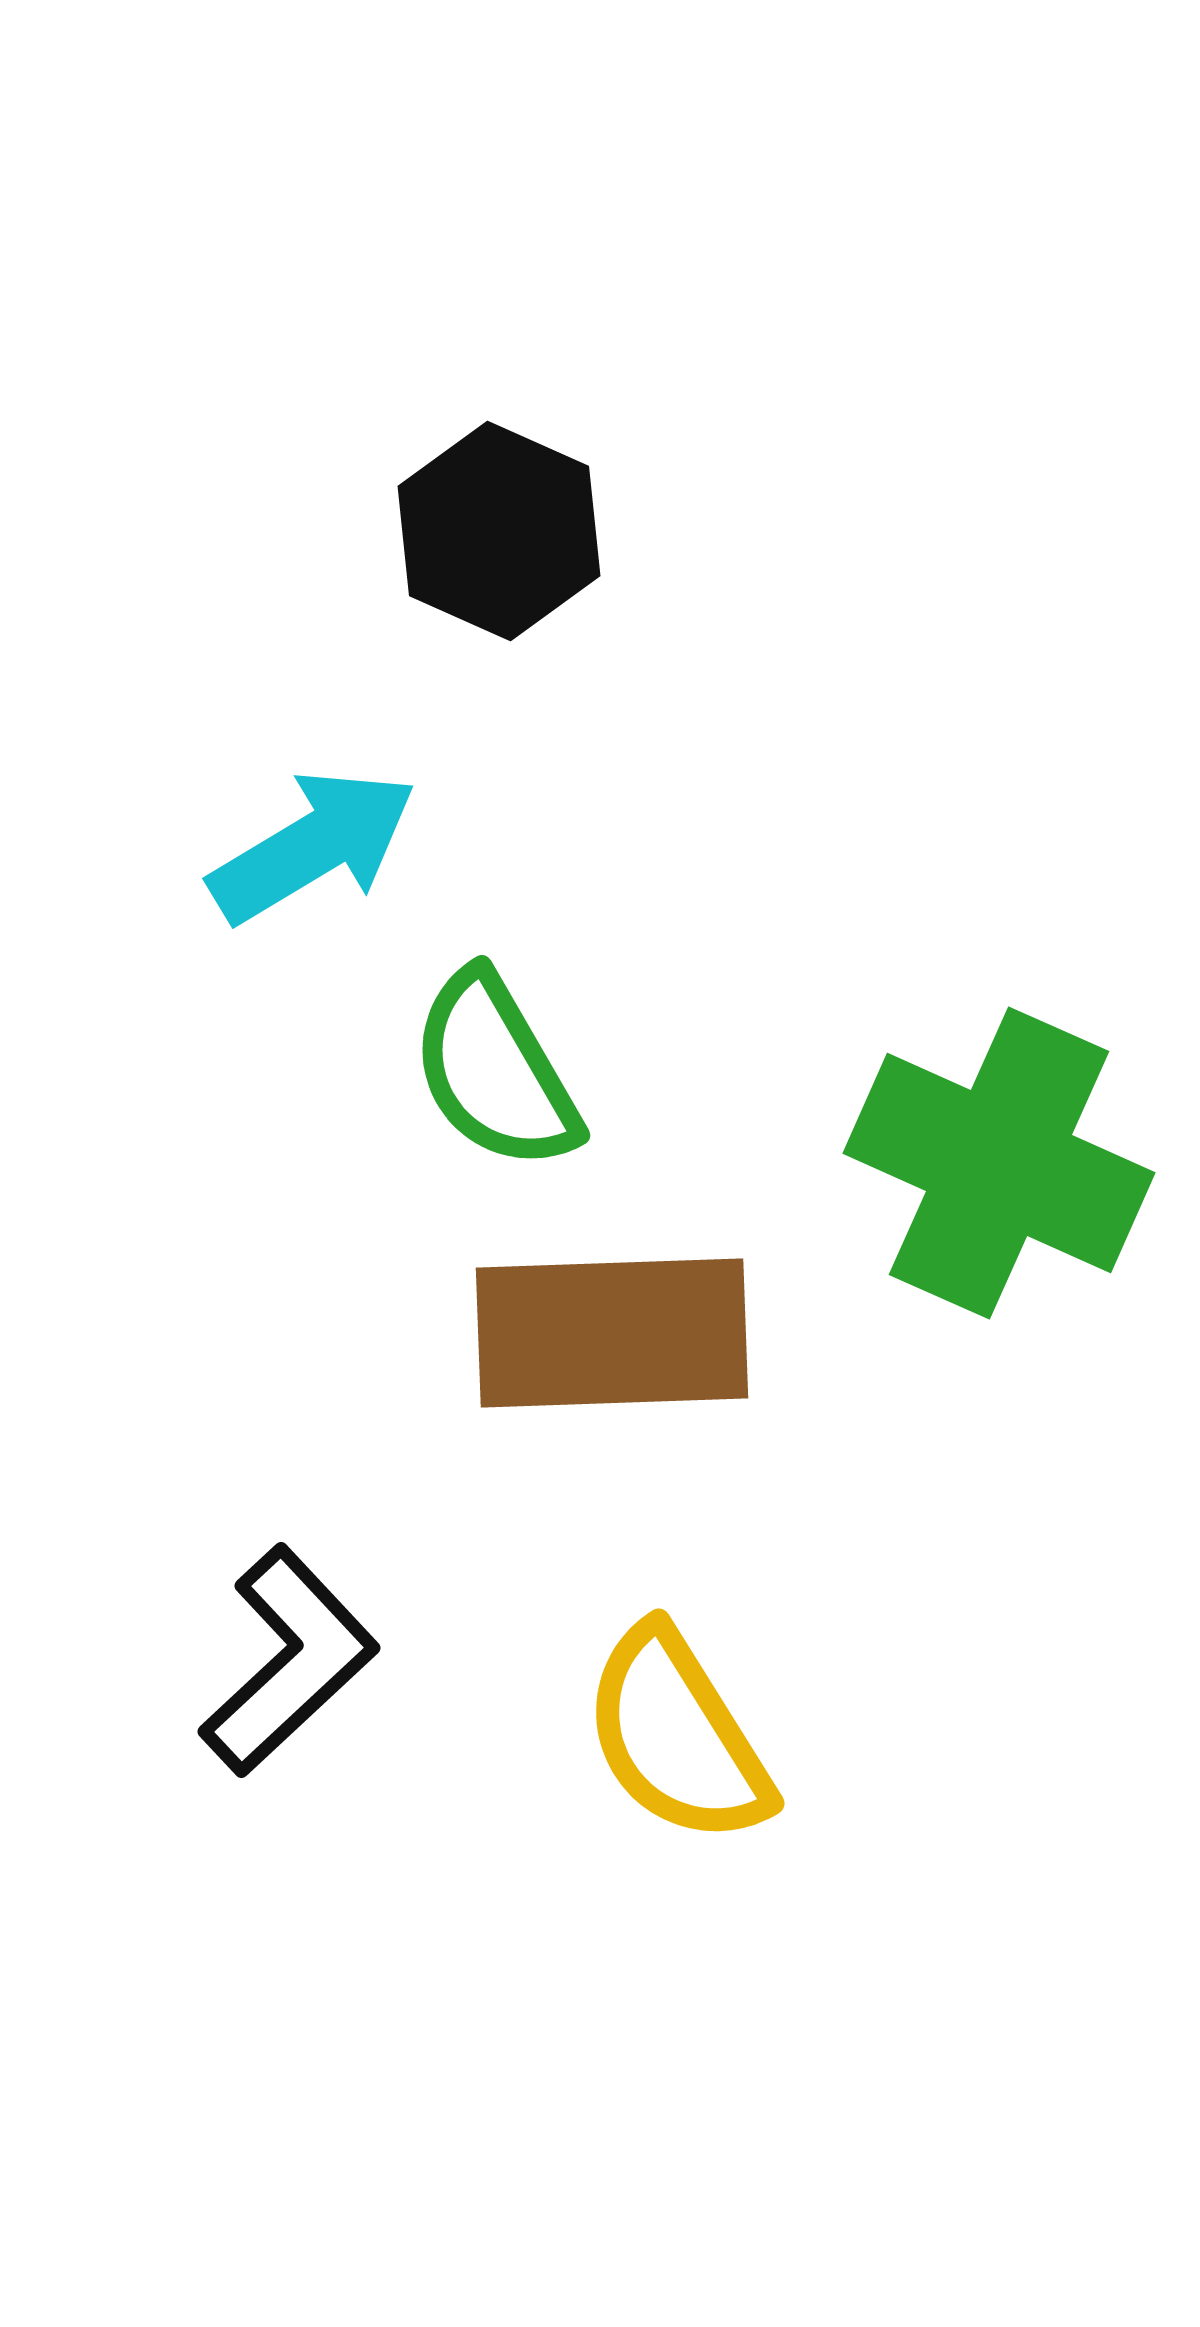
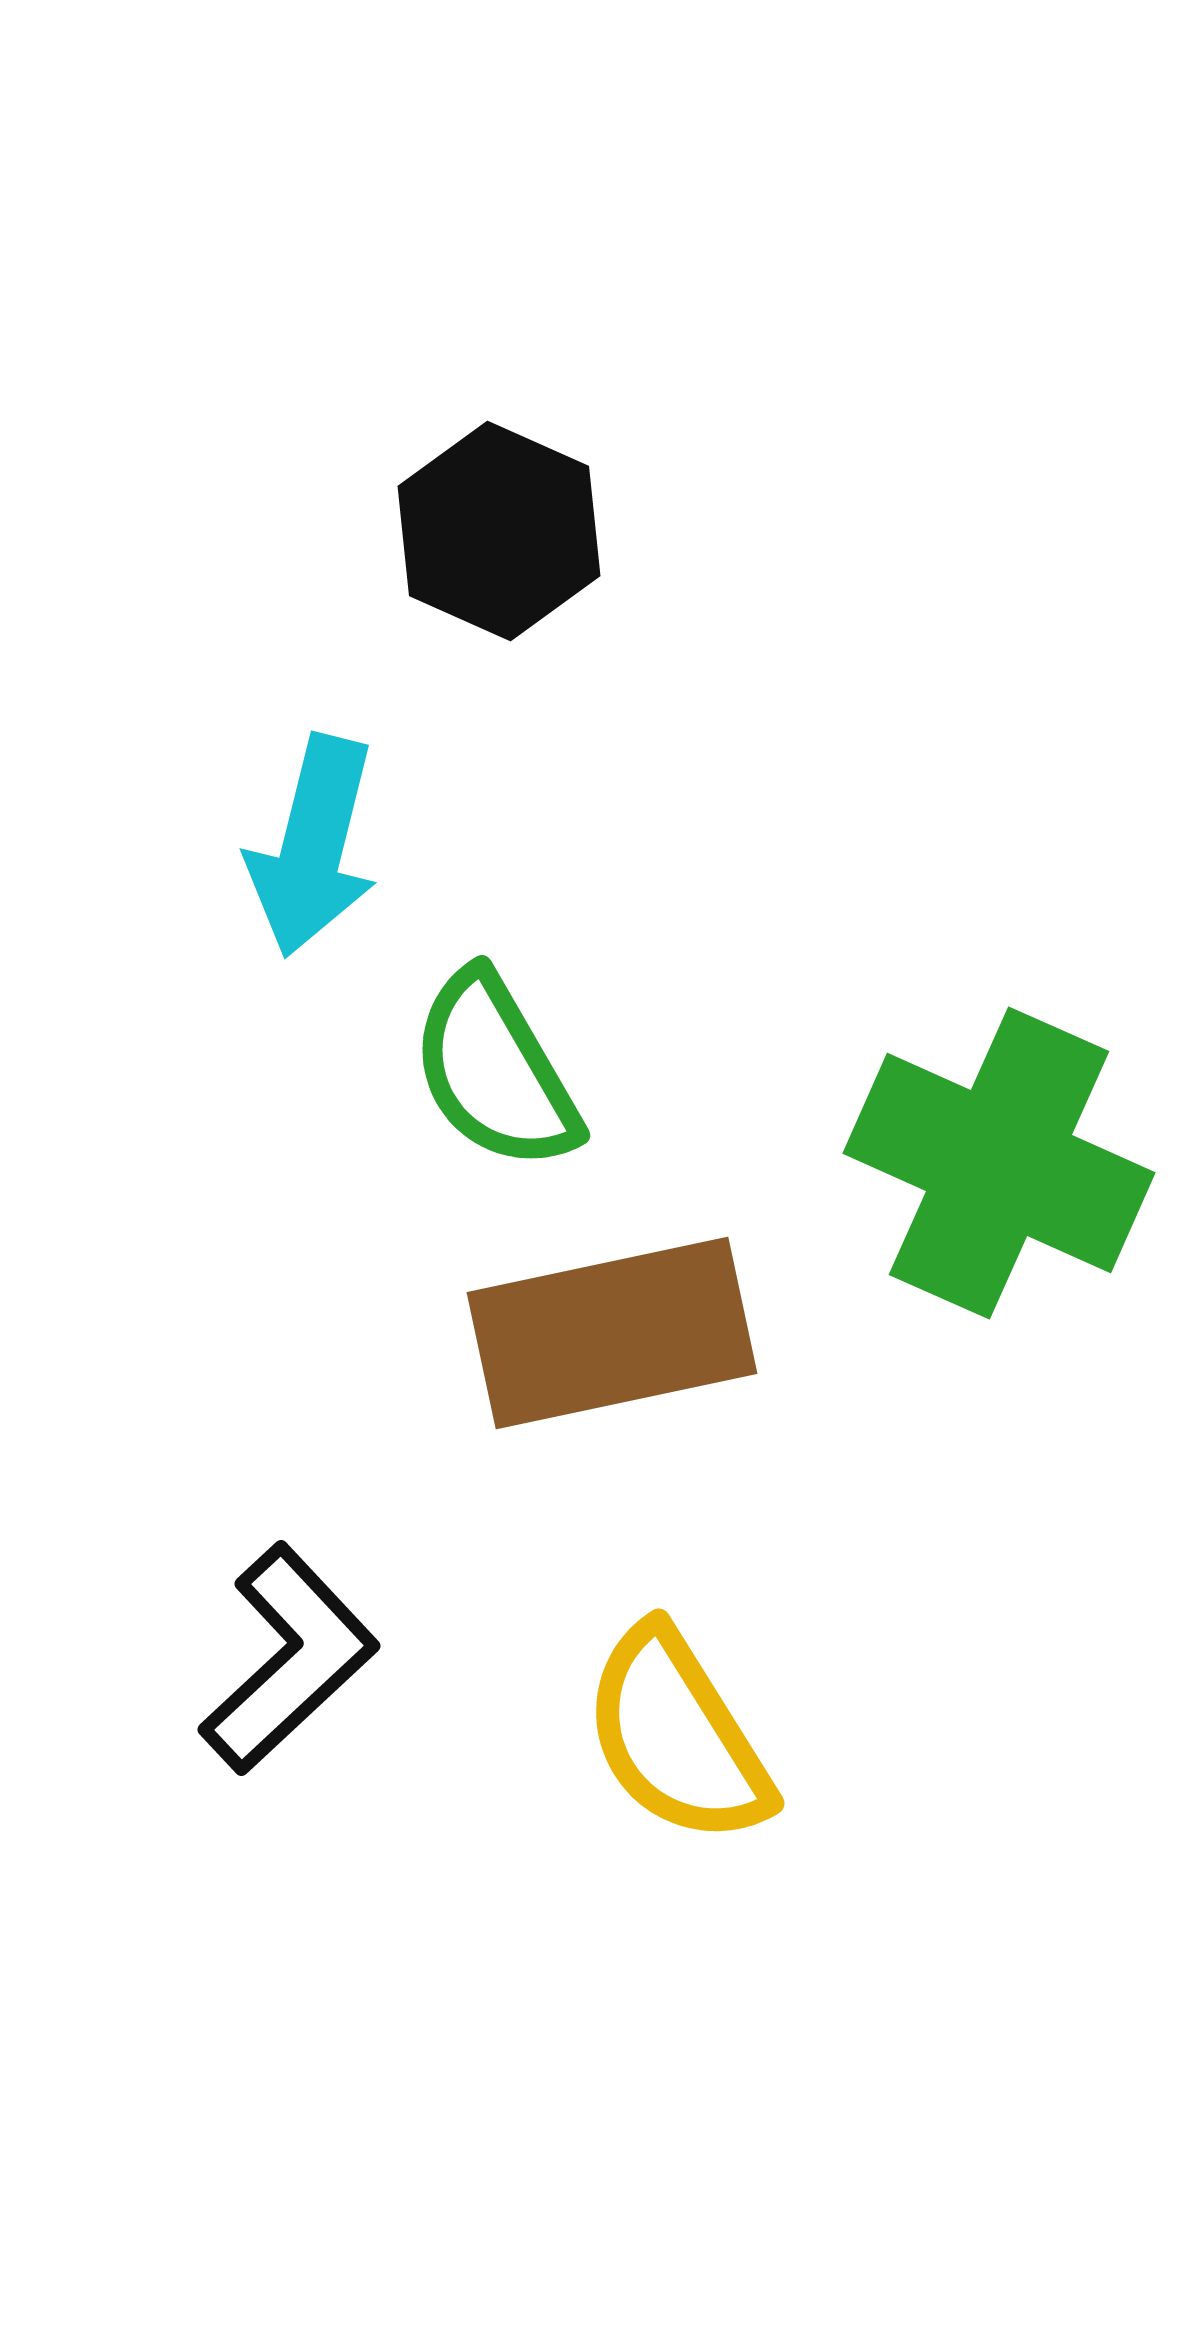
cyan arrow: rotated 135 degrees clockwise
brown rectangle: rotated 10 degrees counterclockwise
black L-shape: moved 2 px up
